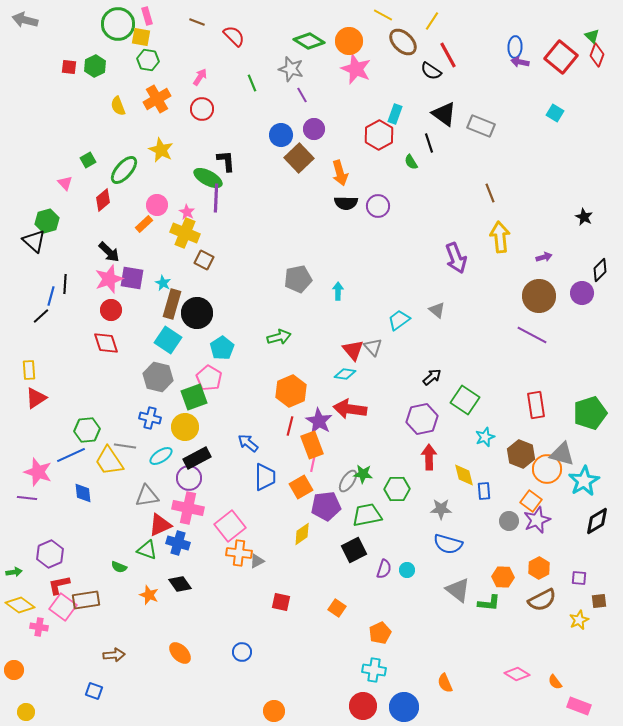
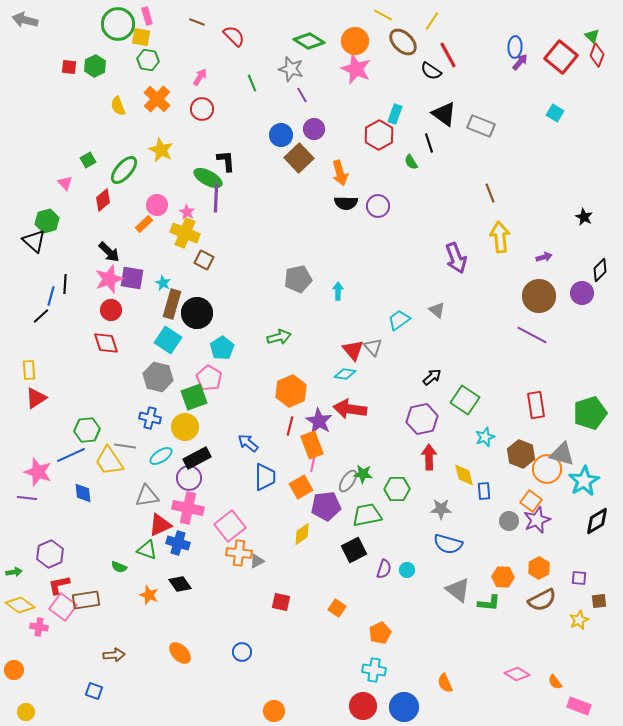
orange circle at (349, 41): moved 6 px right
purple arrow at (520, 62): rotated 120 degrees clockwise
orange cross at (157, 99): rotated 16 degrees counterclockwise
